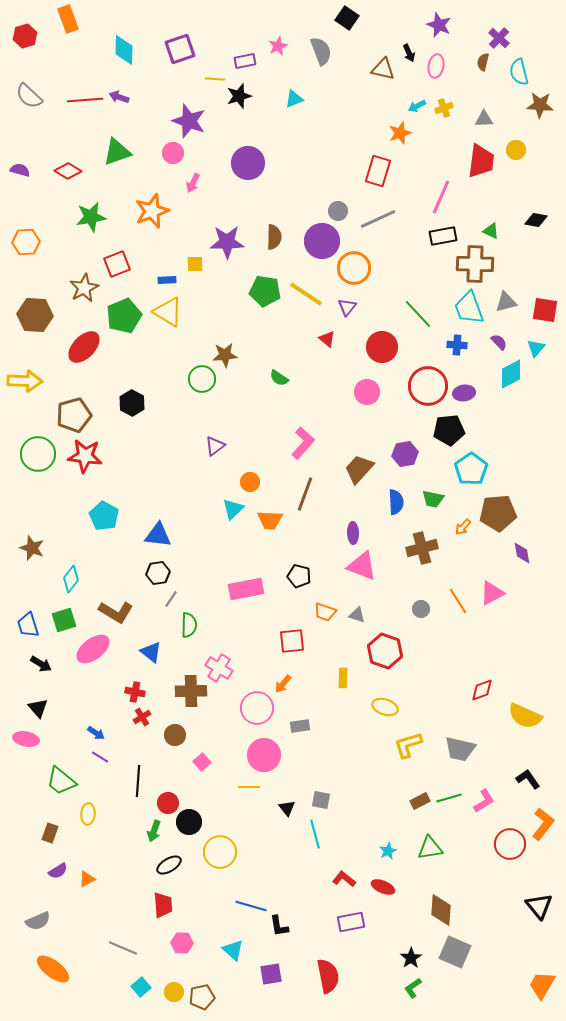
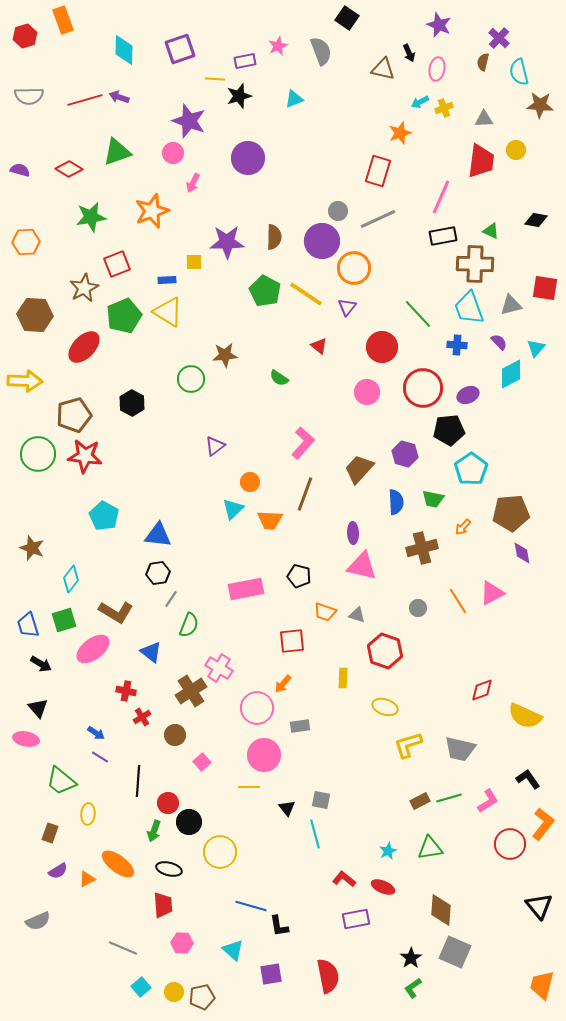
orange rectangle at (68, 19): moved 5 px left, 1 px down
pink ellipse at (436, 66): moved 1 px right, 3 px down
gray semicircle at (29, 96): rotated 44 degrees counterclockwise
red line at (85, 100): rotated 12 degrees counterclockwise
cyan arrow at (417, 106): moved 3 px right, 4 px up
purple circle at (248, 163): moved 5 px up
red diamond at (68, 171): moved 1 px right, 2 px up
yellow square at (195, 264): moved 1 px left, 2 px up
green pentagon at (265, 291): rotated 20 degrees clockwise
gray triangle at (506, 302): moved 5 px right, 3 px down
red square at (545, 310): moved 22 px up
red triangle at (327, 339): moved 8 px left, 7 px down
green circle at (202, 379): moved 11 px left
red circle at (428, 386): moved 5 px left, 2 px down
purple ellipse at (464, 393): moved 4 px right, 2 px down; rotated 15 degrees counterclockwise
purple hexagon at (405, 454): rotated 25 degrees clockwise
brown pentagon at (498, 513): moved 13 px right
pink triangle at (362, 566): rotated 8 degrees counterclockwise
gray circle at (421, 609): moved 3 px left, 1 px up
green semicircle at (189, 625): rotated 20 degrees clockwise
brown cross at (191, 691): rotated 32 degrees counterclockwise
red cross at (135, 692): moved 9 px left, 1 px up
pink L-shape at (484, 801): moved 4 px right
black ellipse at (169, 865): moved 4 px down; rotated 45 degrees clockwise
purple rectangle at (351, 922): moved 5 px right, 3 px up
orange ellipse at (53, 969): moved 65 px right, 105 px up
orange trapezoid at (542, 985): rotated 16 degrees counterclockwise
